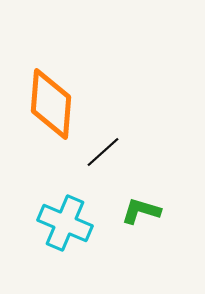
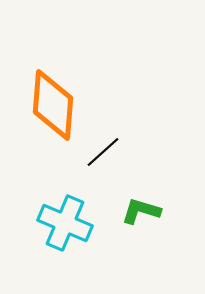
orange diamond: moved 2 px right, 1 px down
